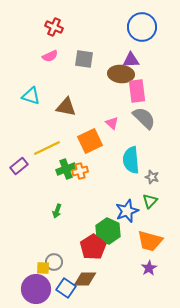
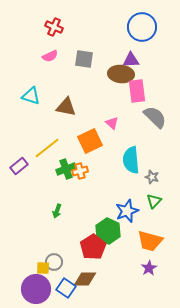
gray semicircle: moved 11 px right, 1 px up
yellow line: rotated 12 degrees counterclockwise
green triangle: moved 4 px right
